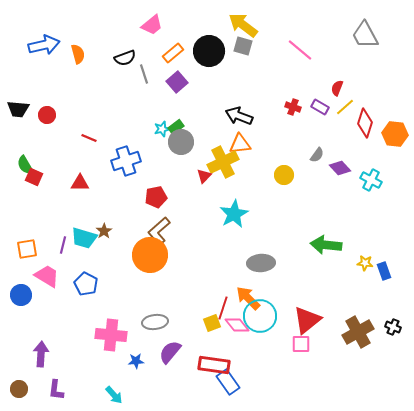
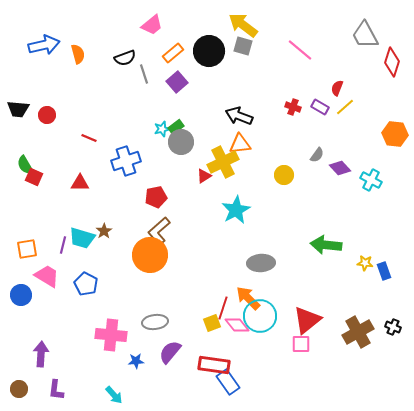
red diamond at (365, 123): moved 27 px right, 61 px up
red triangle at (204, 176): rotated 14 degrees clockwise
cyan star at (234, 214): moved 2 px right, 4 px up
cyan trapezoid at (84, 238): moved 2 px left
